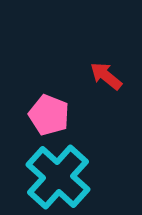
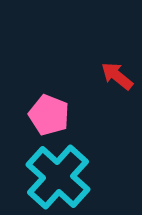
red arrow: moved 11 px right
